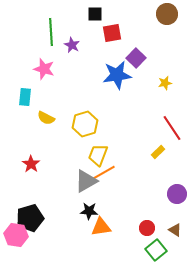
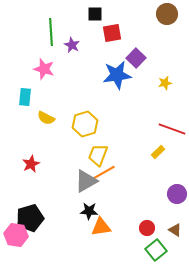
red line: moved 1 px down; rotated 36 degrees counterclockwise
red star: rotated 12 degrees clockwise
